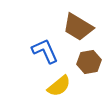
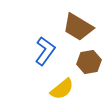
blue L-shape: rotated 60 degrees clockwise
yellow semicircle: moved 3 px right, 3 px down
